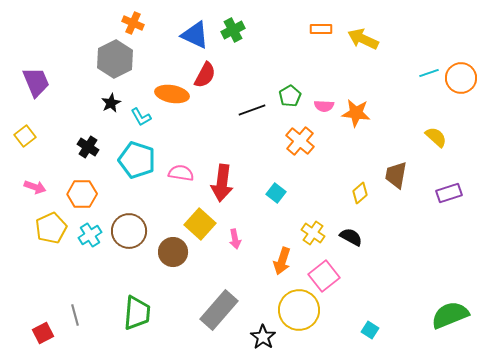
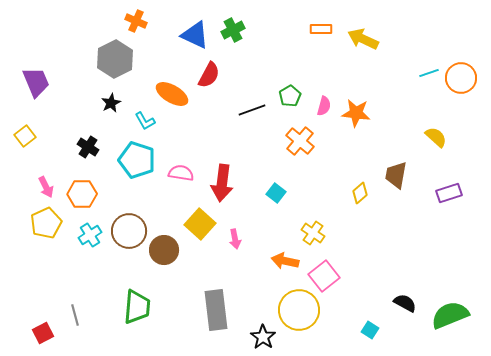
orange cross at (133, 23): moved 3 px right, 2 px up
red semicircle at (205, 75): moved 4 px right
orange ellipse at (172, 94): rotated 20 degrees clockwise
pink semicircle at (324, 106): rotated 78 degrees counterclockwise
cyan L-shape at (141, 117): moved 4 px right, 4 px down
pink arrow at (35, 187): moved 11 px right; rotated 45 degrees clockwise
yellow pentagon at (51, 228): moved 5 px left, 5 px up
black semicircle at (351, 237): moved 54 px right, 66 px down
brown circle at (173, 252): moved 9 px left, 2 px up
orange arrow at (282, 261): moved 3 px right; rotated 84 degrees clockwise
gray rectangle at (219, 310): moved 3 px left; rotated 48 degrees counterclockwise
green trapezoid at (137, 313): moved 6 px up
